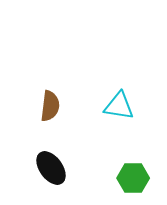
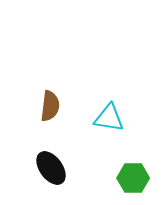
cyan triangle: moved 10 px left, 12 px down
